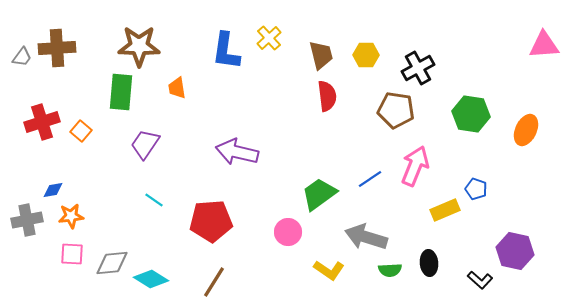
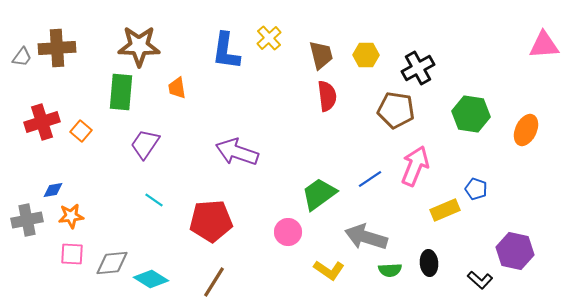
purple arrow: rotated 6 degrees clockwise
